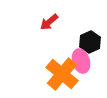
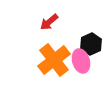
black hexagon: moved 1 px right, 2 px down
orange cross: moved 8 px left, 14 px up; rotated 12 degrees clockwise
